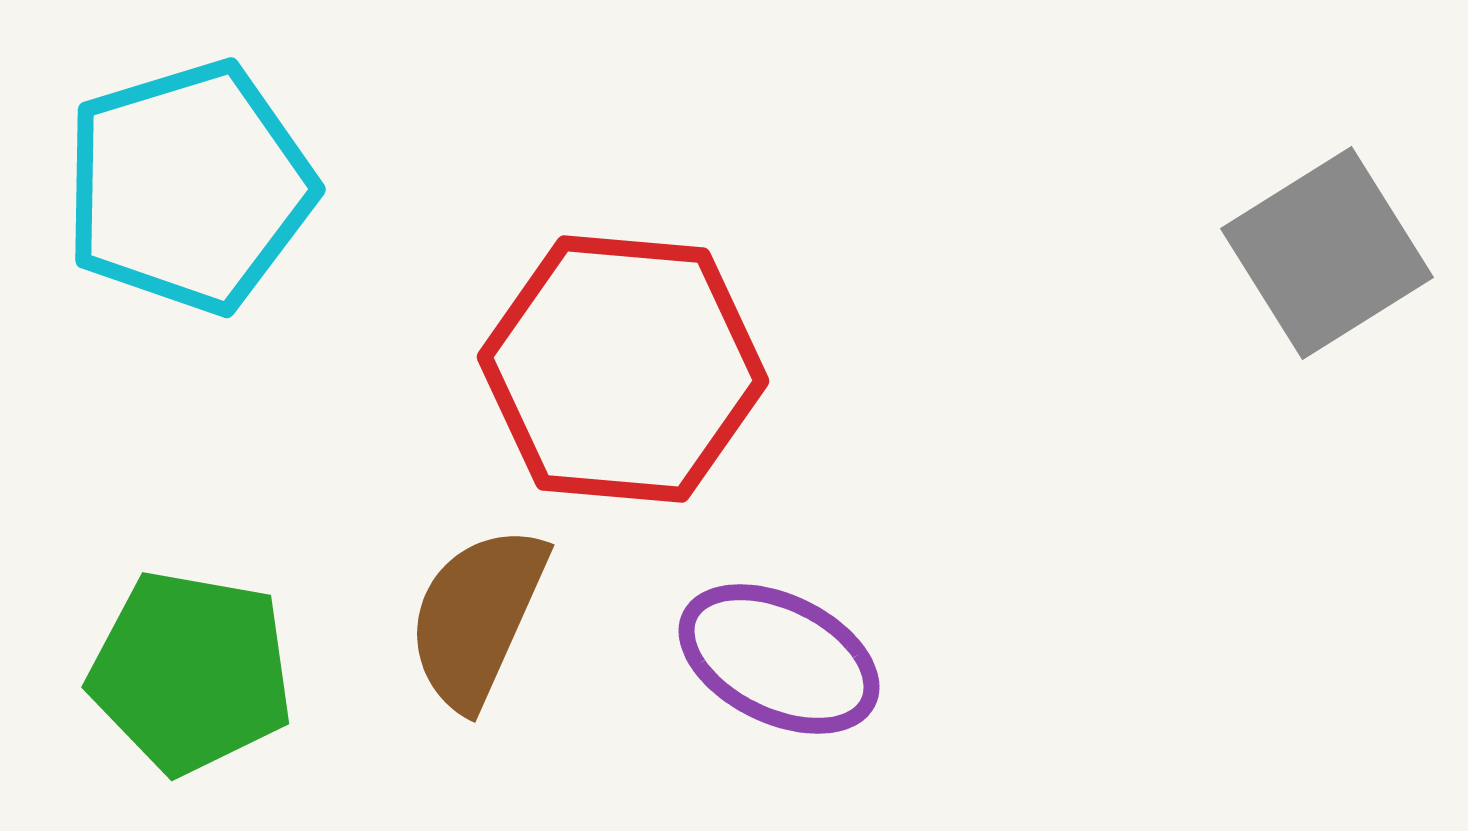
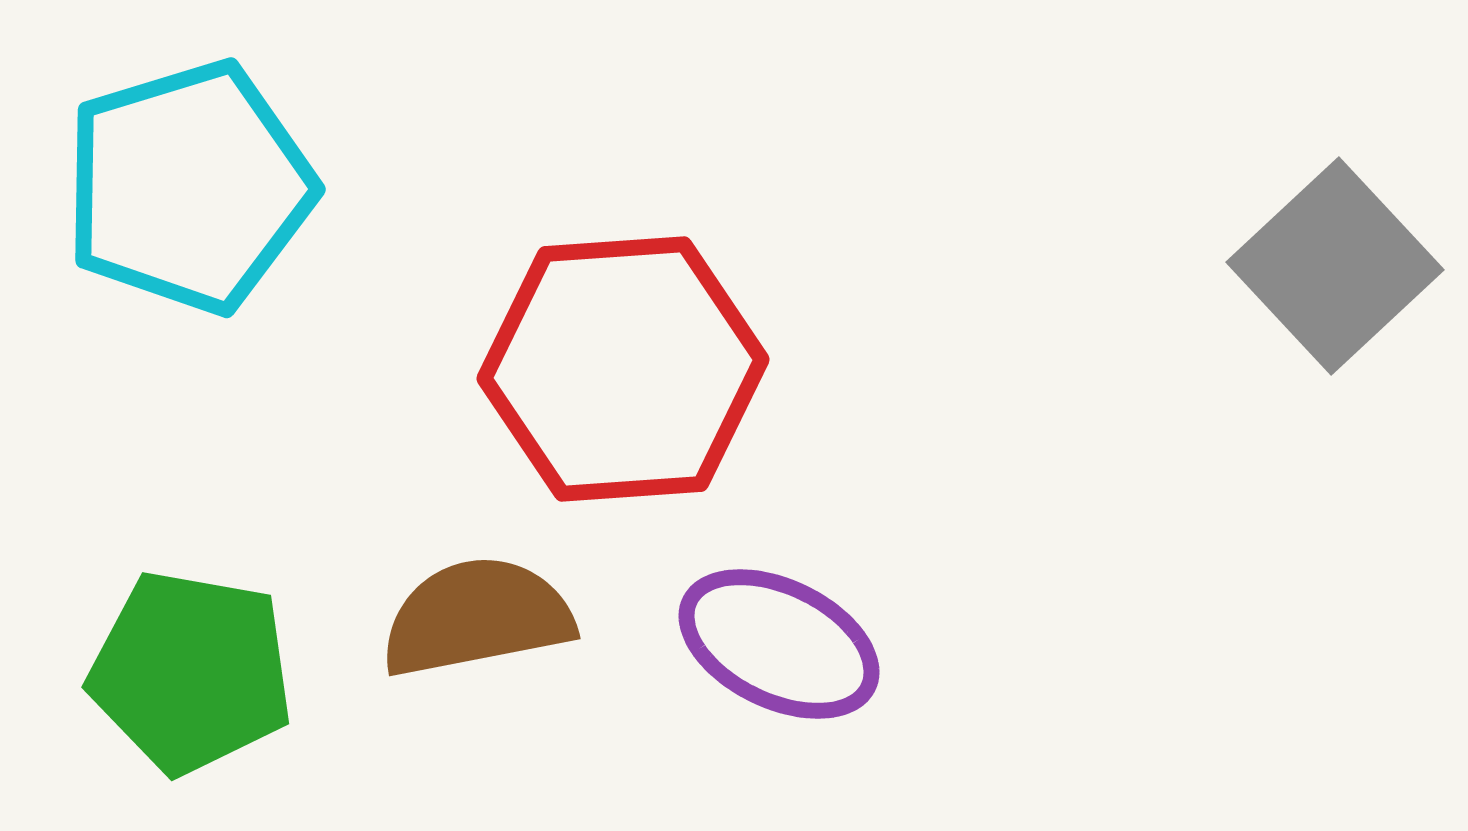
gray square: moved 8 px right, 13 px down; rotated 11 degrees counterclockwise
red hexagon: rotated 9 degrees counterclockwise
brown semicircle: rotated 55 degrees clockwise
purple ellipse: moved 15 px up
